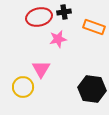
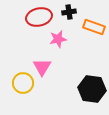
black cross: moved 5 px right
pink triangle: moved 1 px right, 2 px up
yellow circle: moved 4 px up
